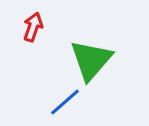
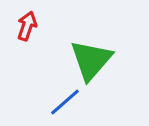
red arrow: moved 6 px left, 1 px up
